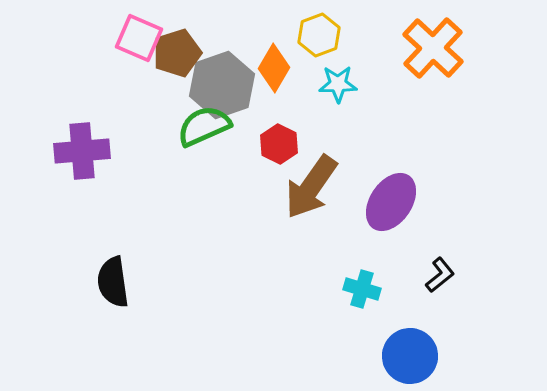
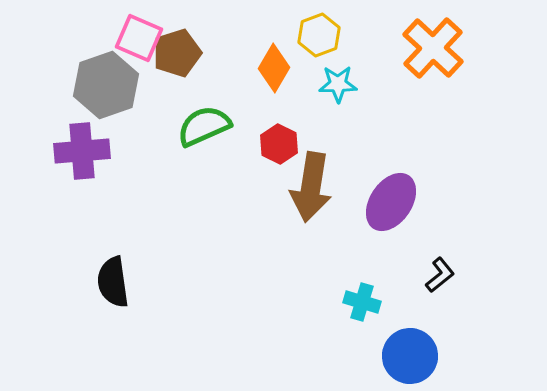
gray hexagon: moved 116 px left
brown arrow: rotated 26 degrees counterclockwise
cyan cross: moved 13 px down
